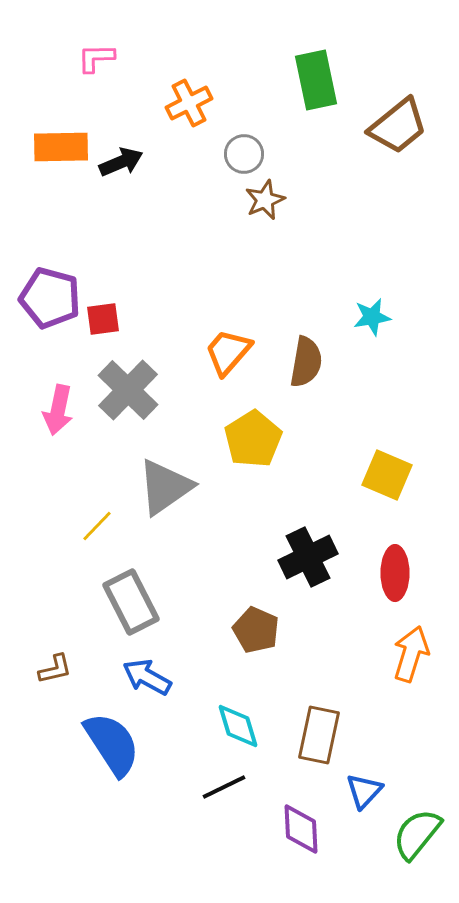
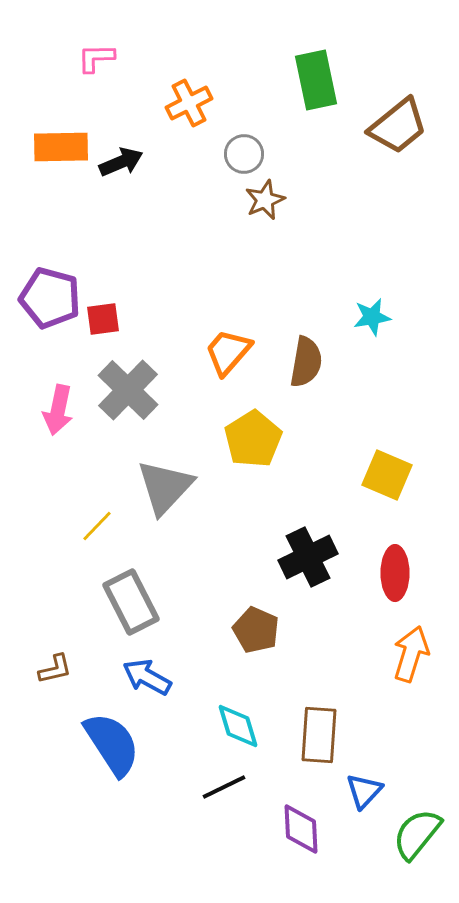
gray triangle: rotated 12 degrees counterclockwise
brown rectangle: rotated 8 degrees counterclockwise
